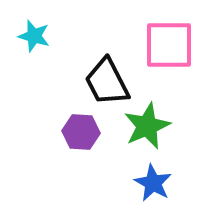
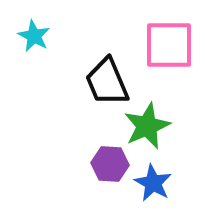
cyan star: rotated 12 degrees clockwise
black trapezoid: rotated 4 degrees clockwise
purple hexagon: moved 29 px right, 32 px down
